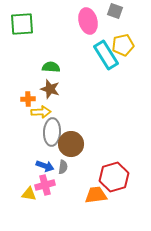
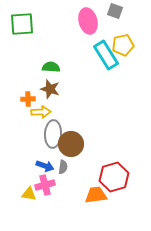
gray ellipse: moved 1 px right, 2 px down
